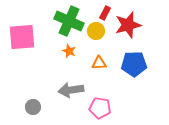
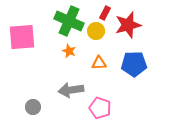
pink pentagon: rotated 10 degrees clockwise
